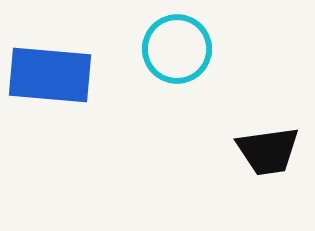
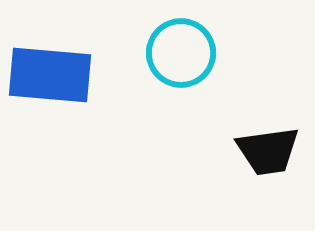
cyan circle: moved 4 px right, 4 px down
